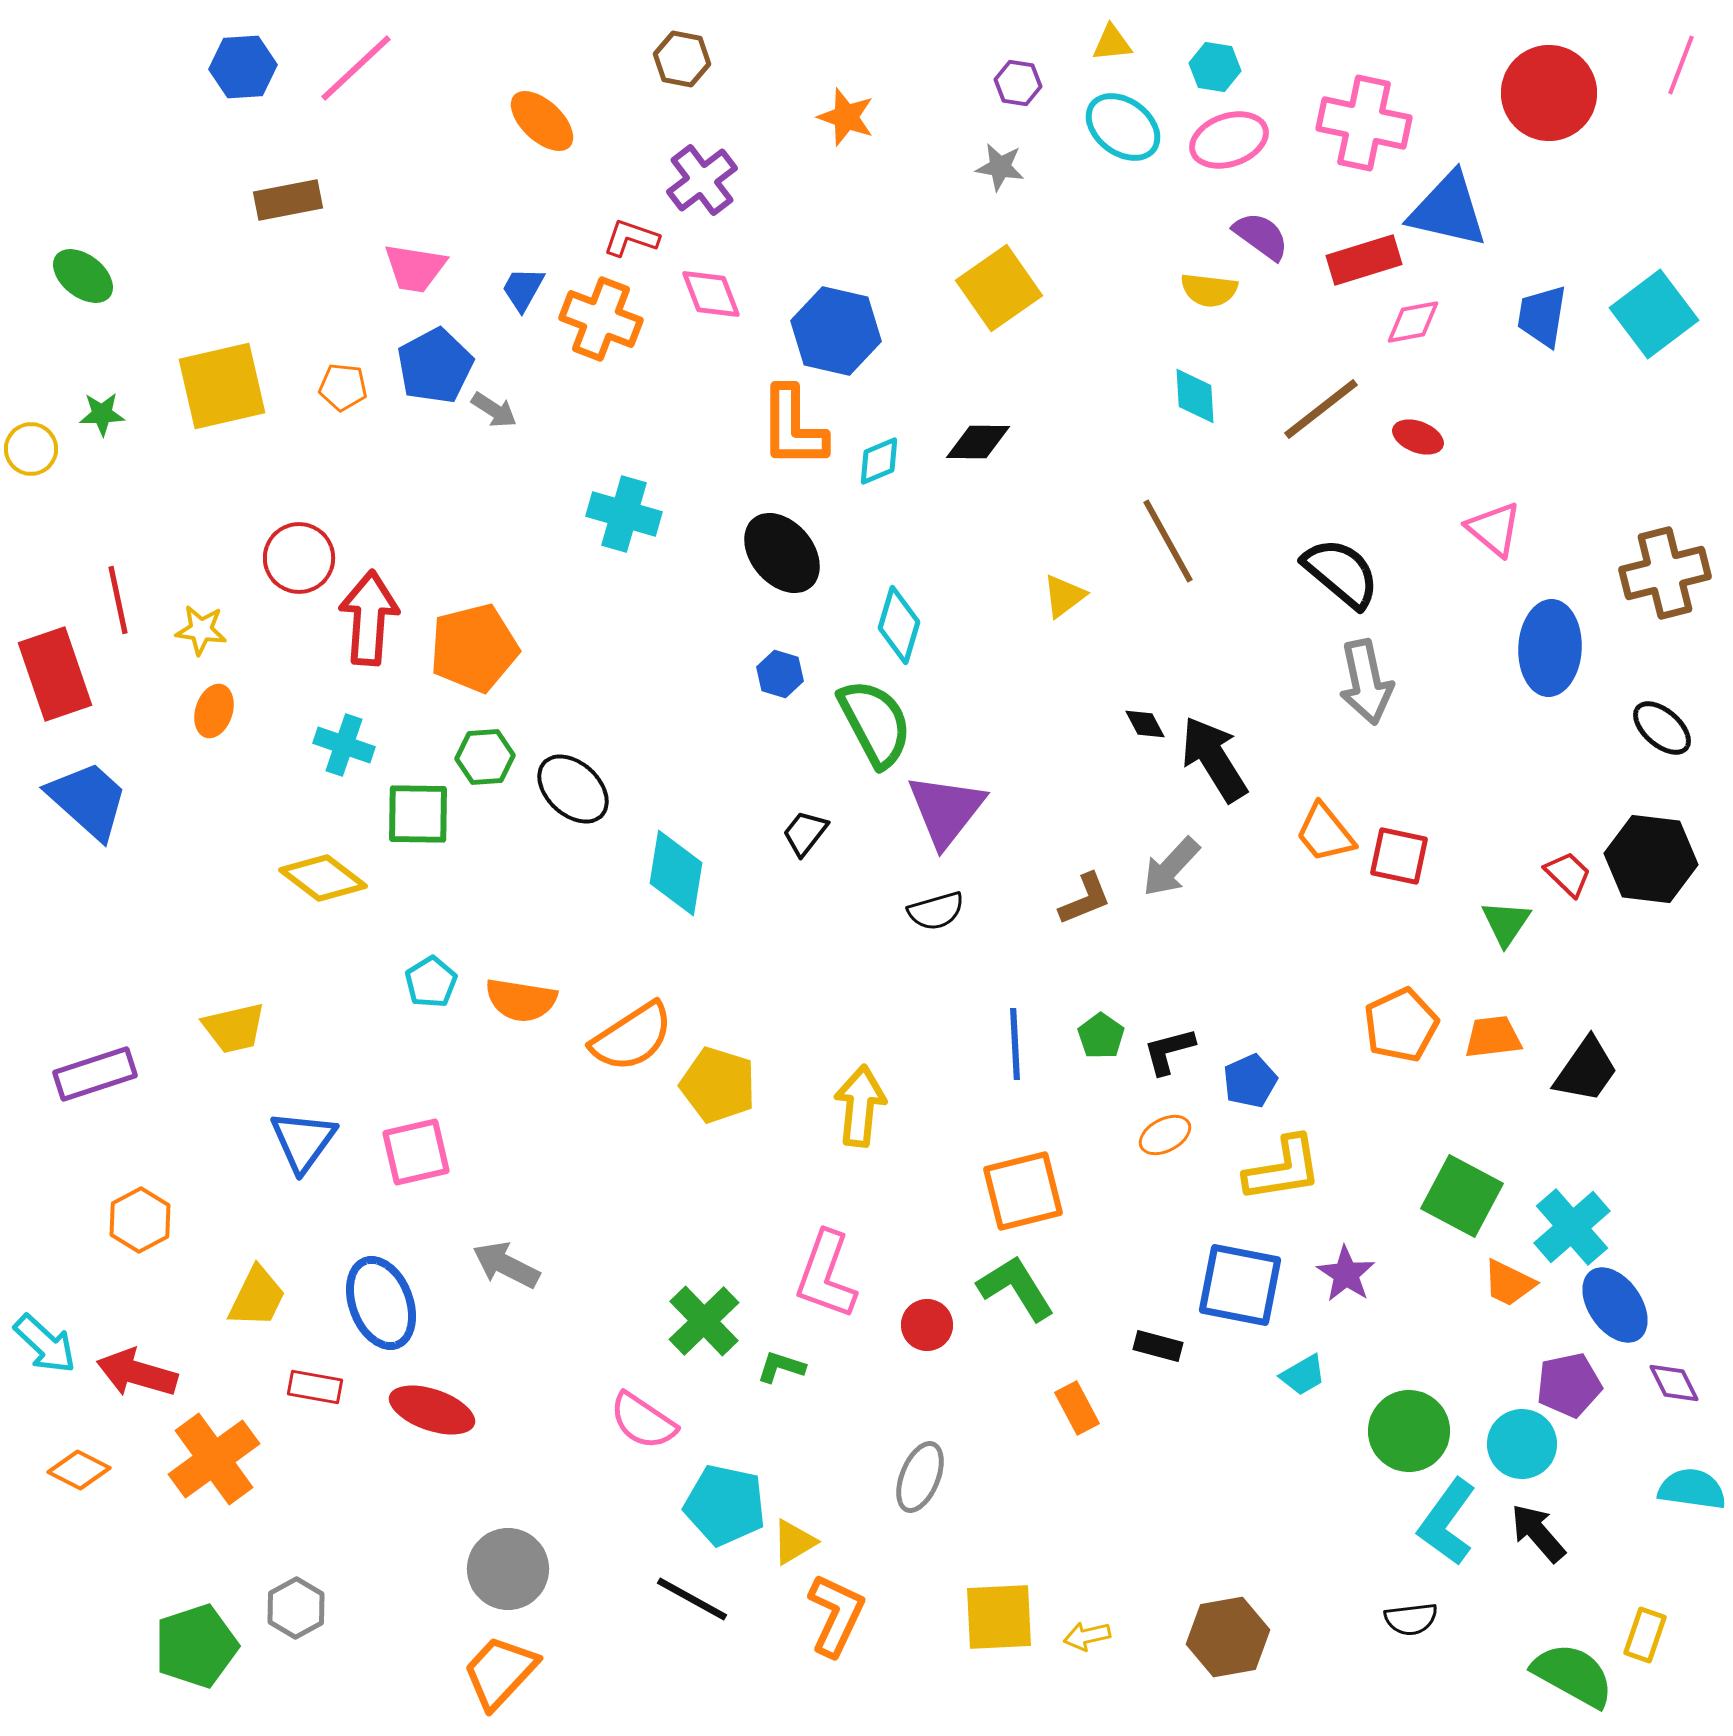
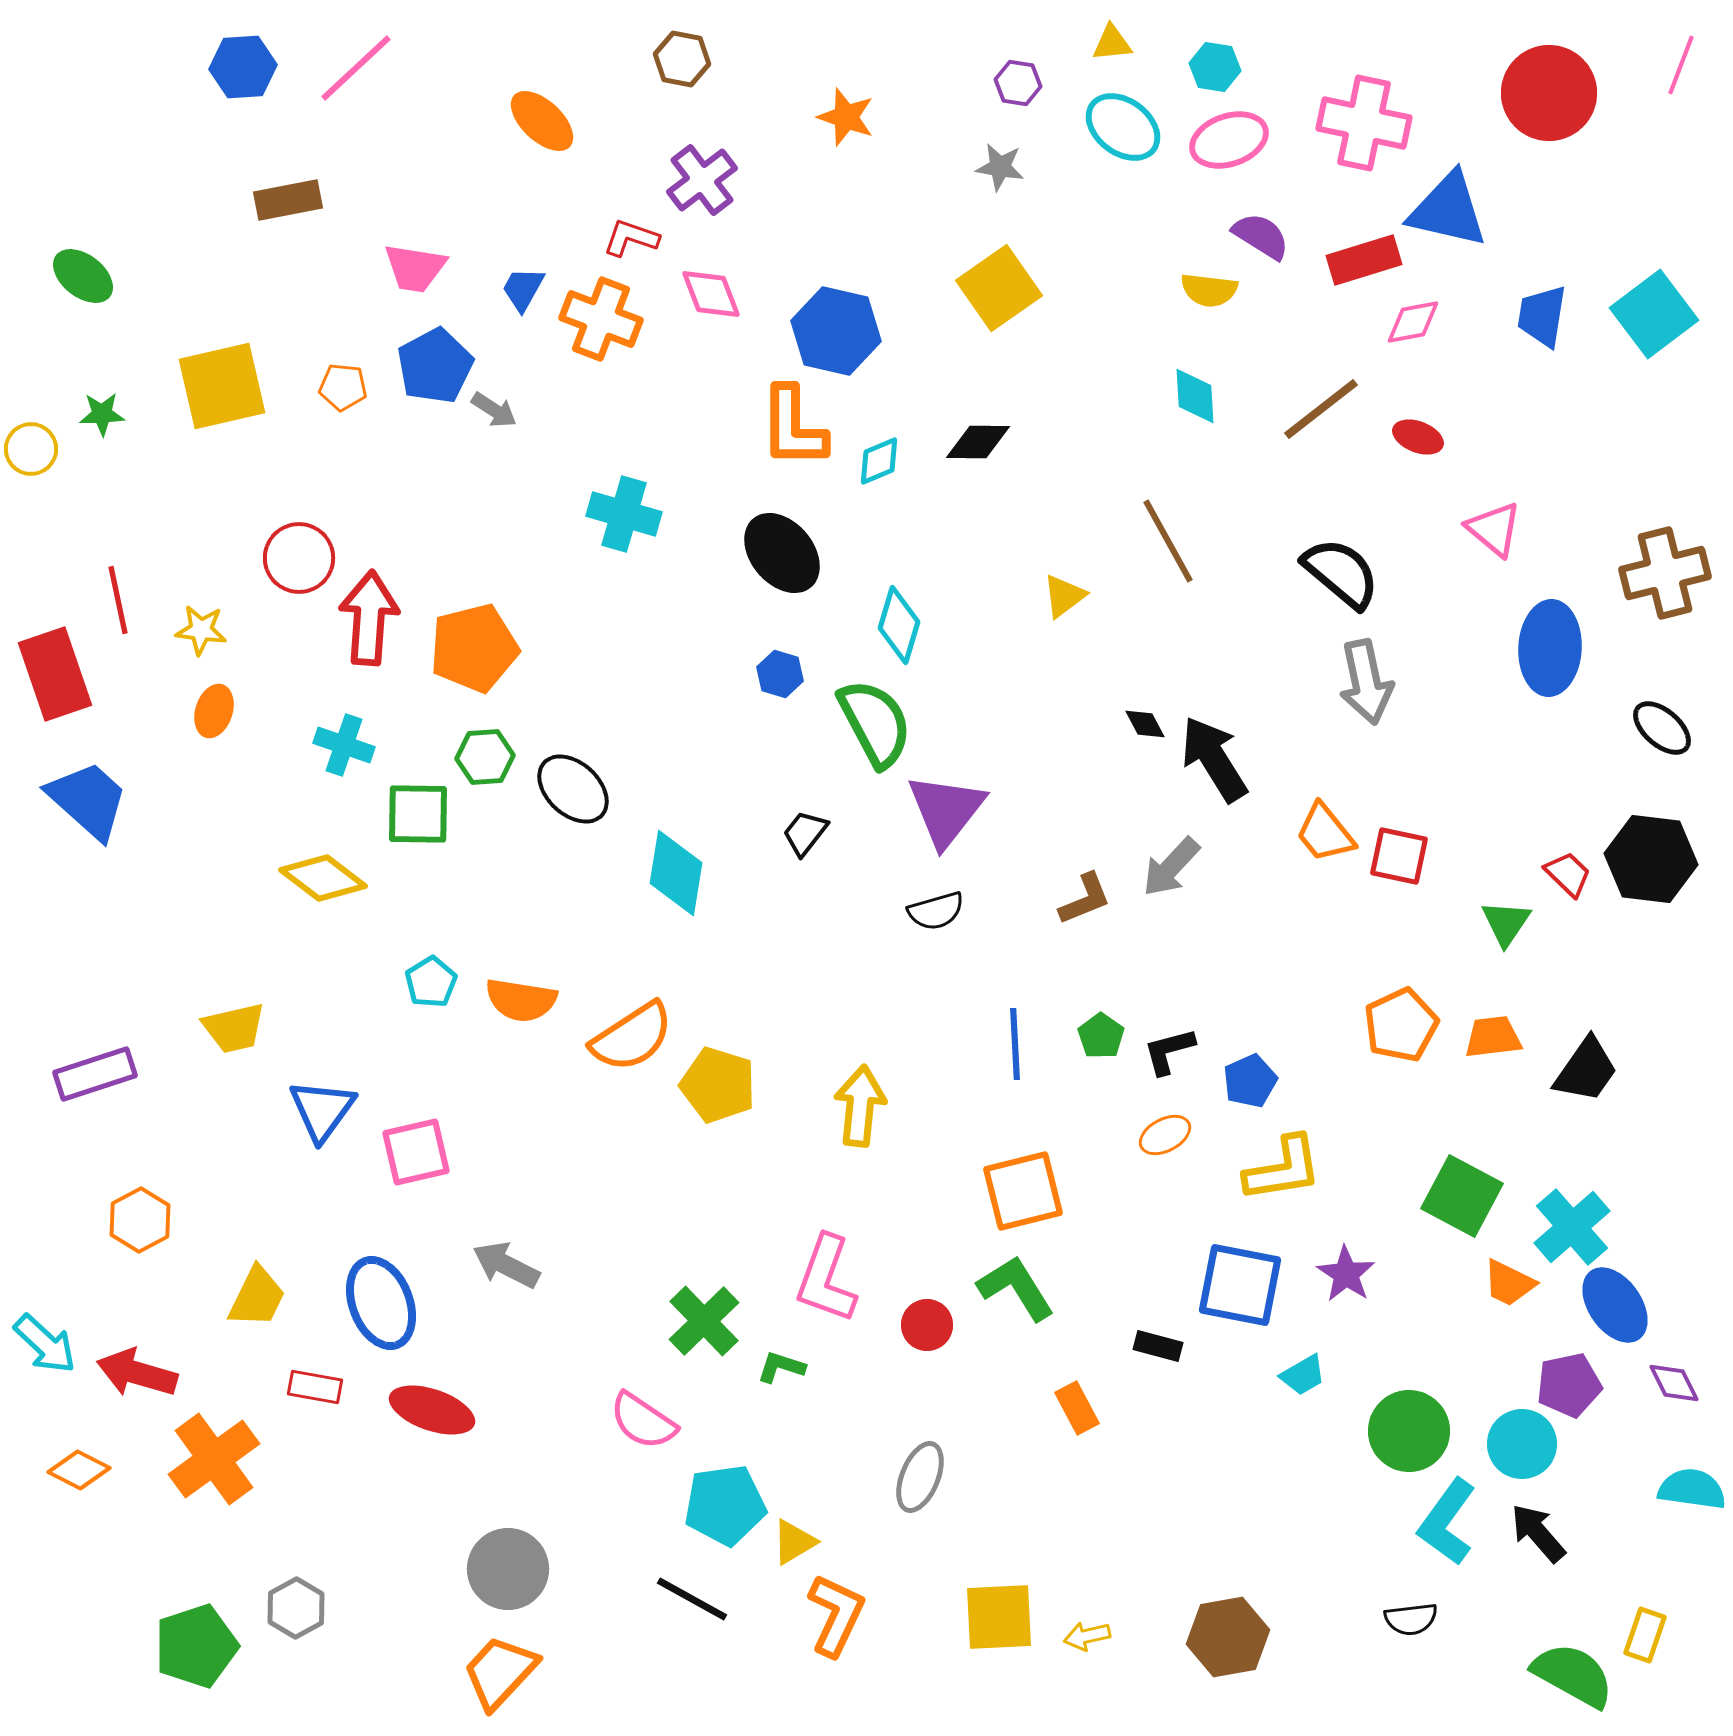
purple semicircle at (1261, 236): rotated 4 degrees counterclockwise
blue triangle at (303, 1141): moved 19 px right, 31 px up
pink L-shape at (826, 1275): moved 4 px down
cyan pentagon at (725, 1505): rotated 20 degrees counterclockwise
